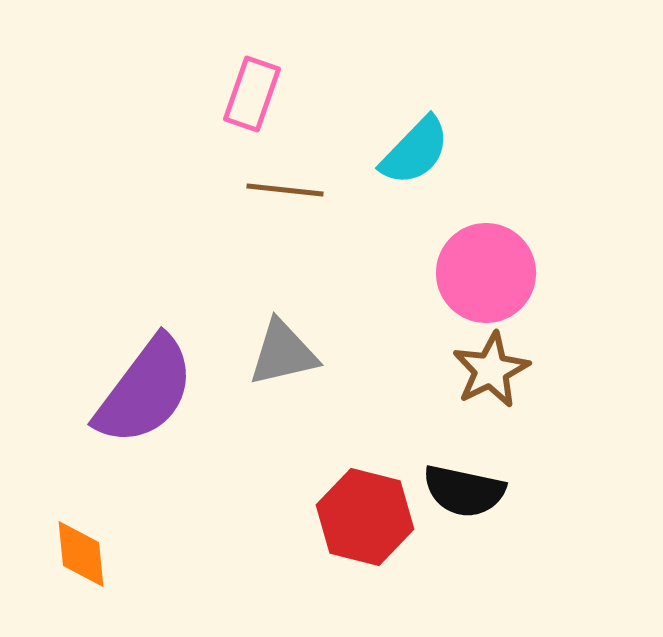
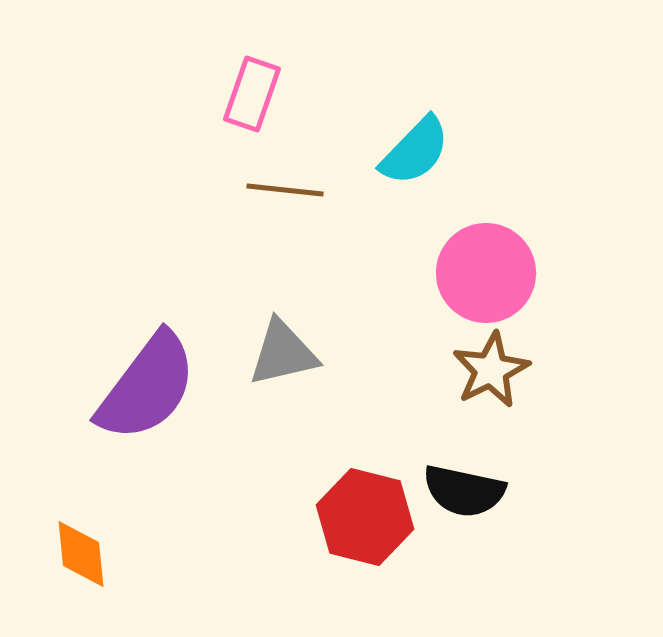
purple semicircle: moved 2 px right, 4 px up
